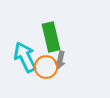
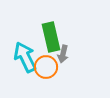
gray arrow: moved 3 px right, 6 px up
